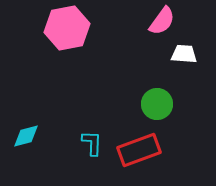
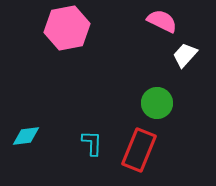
pink semicircle: rotated 100 degrees counterclockwise
white trapezoid: moved 1 px right, 1 px down; rotated 52 degrees counterclockwise
green circle: moved 1 px up
cyan diamond: rotated 8 degrees clockwise
red rectangle: rotated 48 degrees counterclockwise
